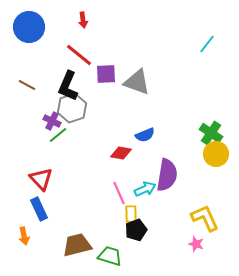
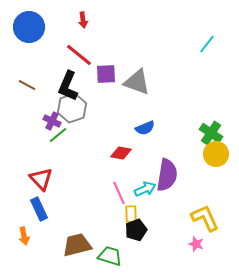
blue semicircle: moved 7 px up
